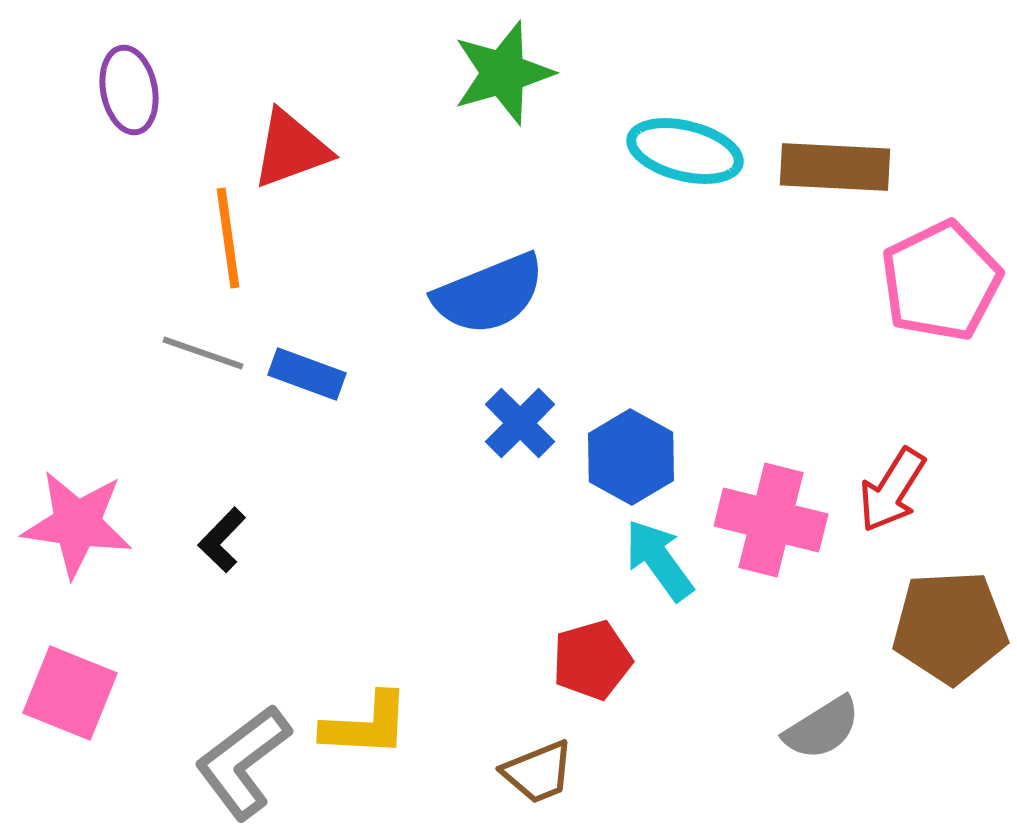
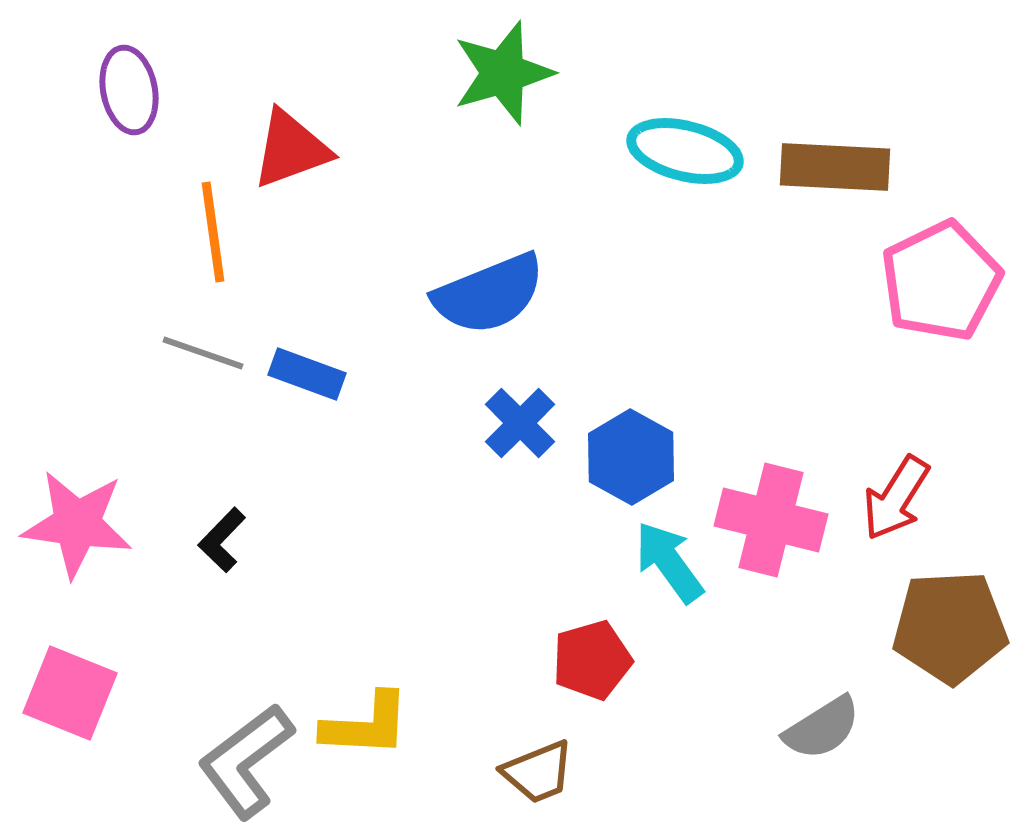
orange line: moved 15 px left, 6 px up
red arrow: moved 4 px right, 8 px down
cyan arrow: moved 10 px right, 2 px down
gray L-shape: moved 3 px right, 1 px up
